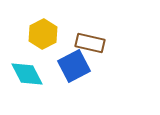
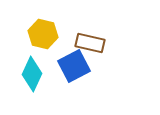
yellow hexagon: rotated 20 degrees counterclockwise
cyan diamond: moved 5 px right; rotated 52 degrees clockwise
